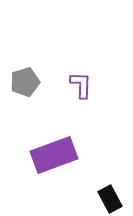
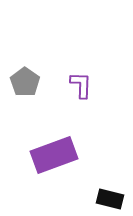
gray pentagon: rotated 20 degrees counterclockwise
black rectangle: rotated 48 degrees counterclockwise
